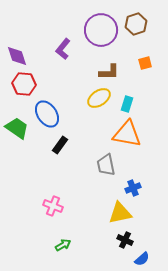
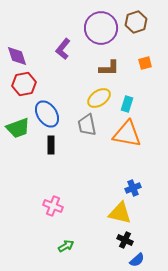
brown hexagon: moved 2 px up
purple circle: moved 2 px up
brown L-shape: moved 4 px up
red hexagon: rotated 15 degrees counterclockwise
green trapezoid: moved 1 px right; rotated 125 degrees clockwise
black rectangle: moved 9 px left; rotated 36 degrees counterclockwise
gray trapezoid: moved 19 px left, 40 px up
yellow triangle: rotated 25 degrees clockwise
green arrow: moved 3 px right, 1 px down
blue semicircle: moved 5 px left, 1 px down
